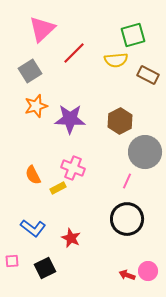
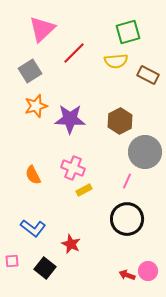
green square: moved 5 px left, 3 px up
yellow semicircle: moved 1 px down
yellow rectangle: moved 26 px right, 2 px down
red star: moved 6 px down
black square: rotated 25 degrees counterclockwise
